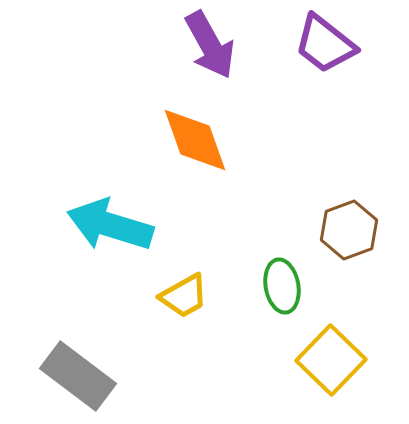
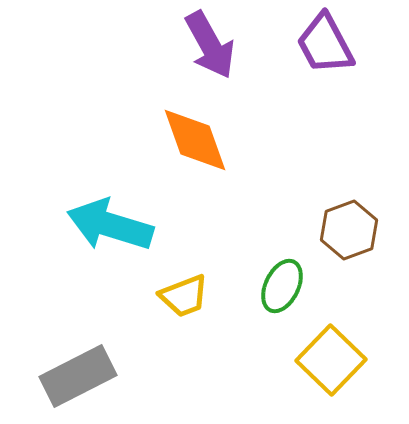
purple trapezoid: rotated 24 degrees clockwise
green ellipse: rotated 36 degrees clockwise
yellow trapezoid: rotated 8 degrees clockwise
gray rectangle: rotated 64 degrees counterclockwise
